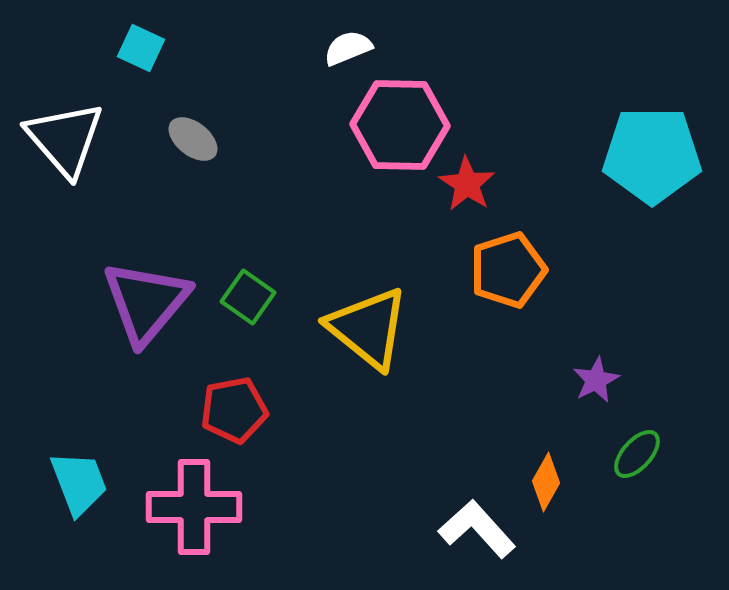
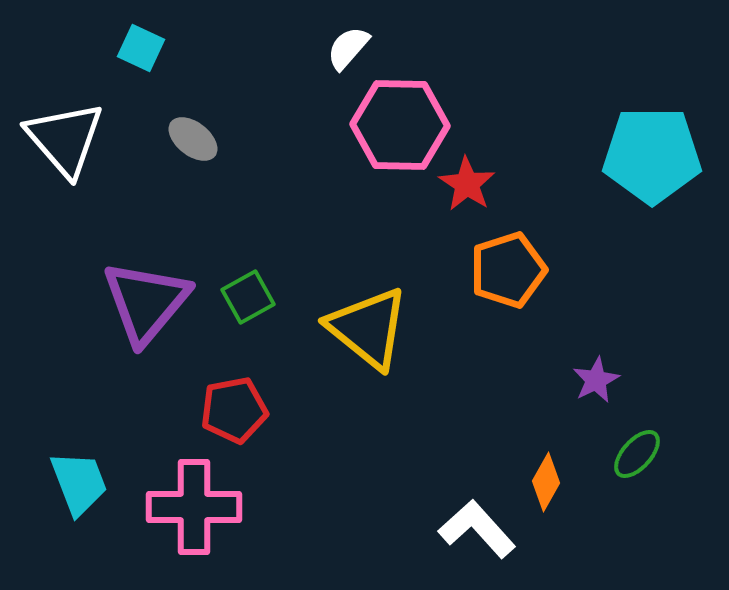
white semicircle: rotated 27 degrees counterclockwise
green square: rotated 26 degrees clockwise
